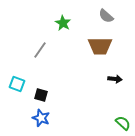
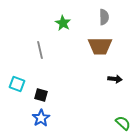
gray semicircle: moved 2 px left, 1 px down; rotated 133 degrees counterclockwise
gray line: rotated 48 degrees counterclockwise
blue star: rotated 18 degrees clockwise
